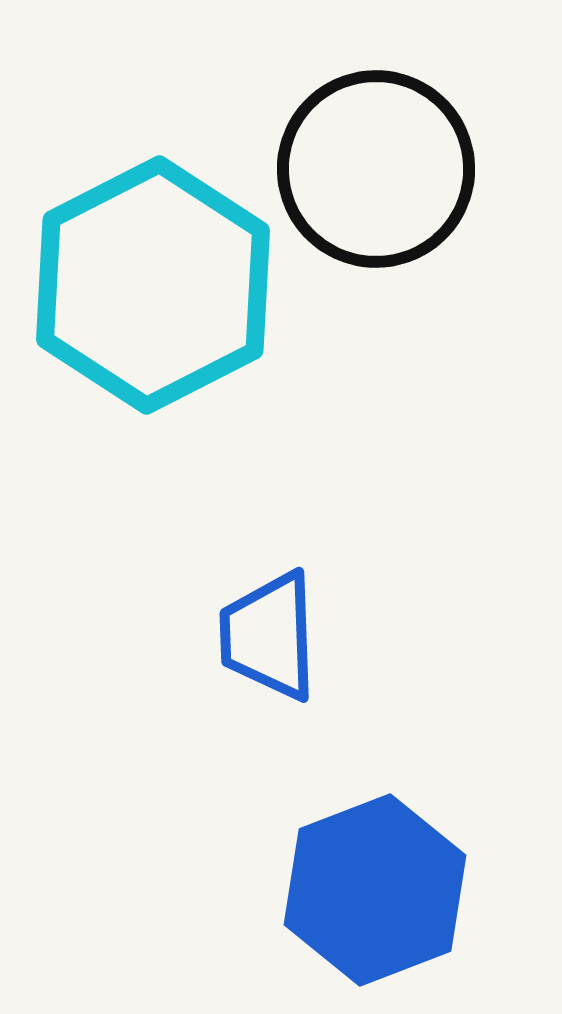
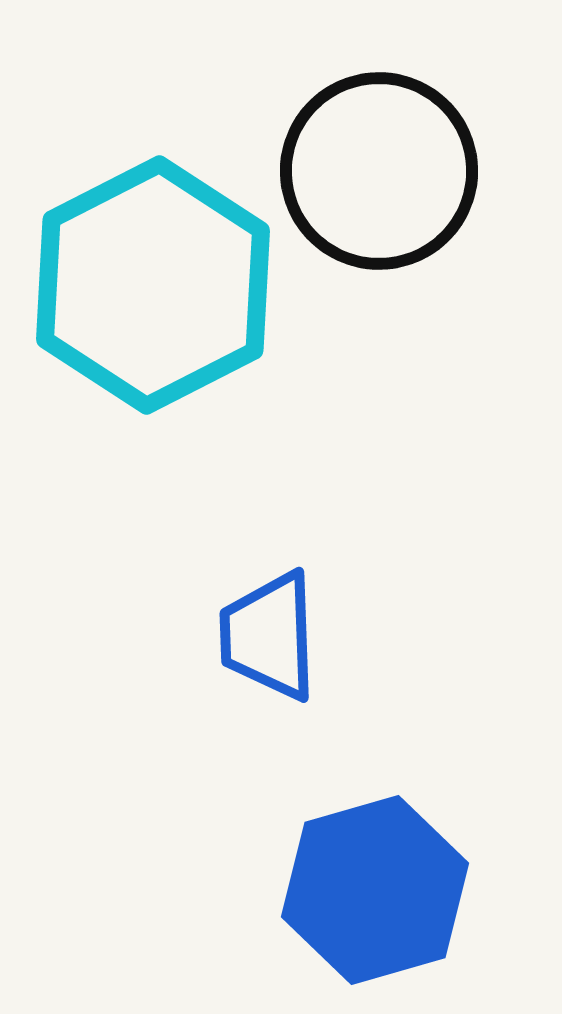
black circle: moved 3 px right, 2 px down
blue hexagon: rotated 5 degrees clockwise
